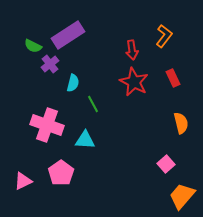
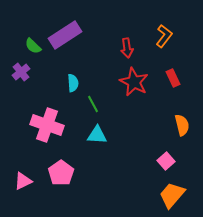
purple rectangle: moved 3 px left
green semicircle: rotated 18 degrees clockwise
red arrow: moved 5 px left, 2 px up
purple cross: moved 29 px left, 8 px down
cyan semicircle: rotated 18 degrees counterclockwise
orange semicircle: moved 1 px right, 2 px down
cyan triangle: moved 12 px right, 5 px up
pink square: moved 3 px up
orange trapezoid: moved 10 px left, 1 px up
